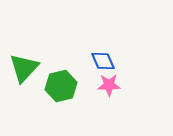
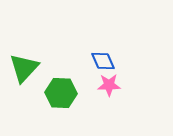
green hexagon: moved 7 px down; rotated 16 degrees clockwise
